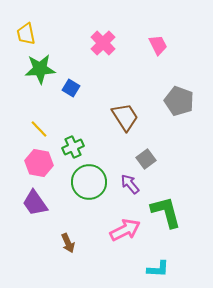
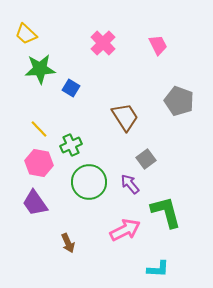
yellow trapezoid: rotated 35 degrees counterclockwise
green cross: moved 2 px left, 2 px up
